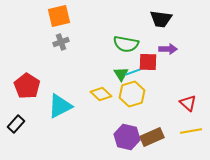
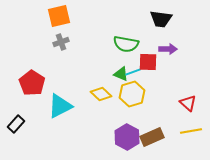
green triangle: rotated 35 degrees counterclockwise
red pentagon: moved 5 px right, 3 px up
purple hexagon: rotated 15 degrees clockwise
